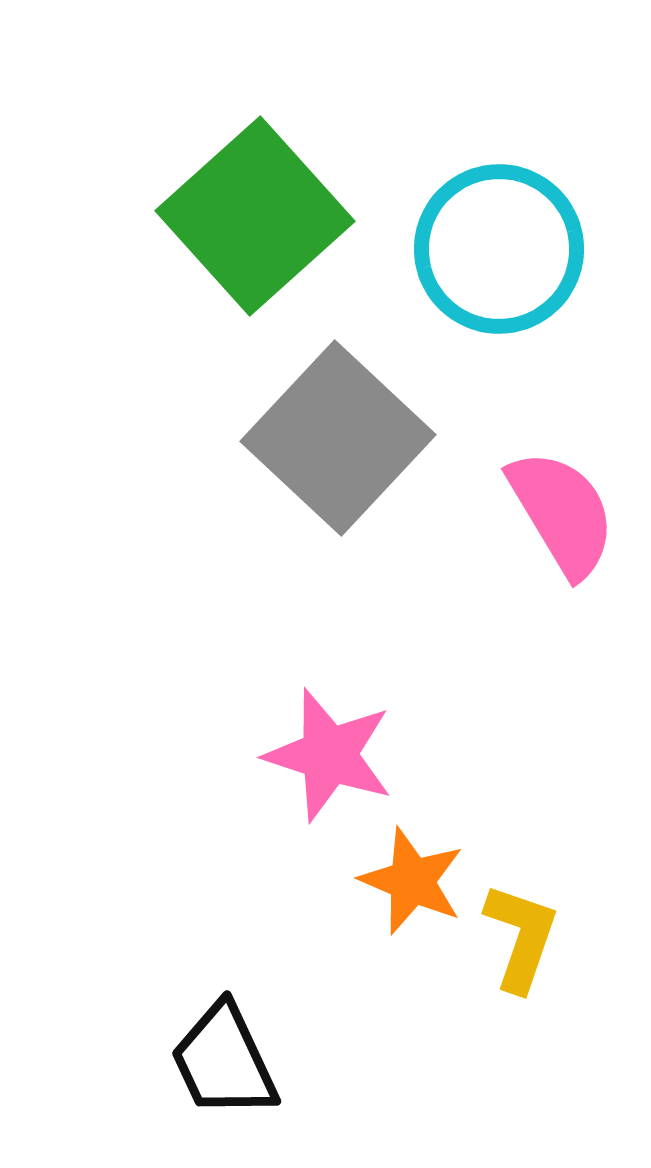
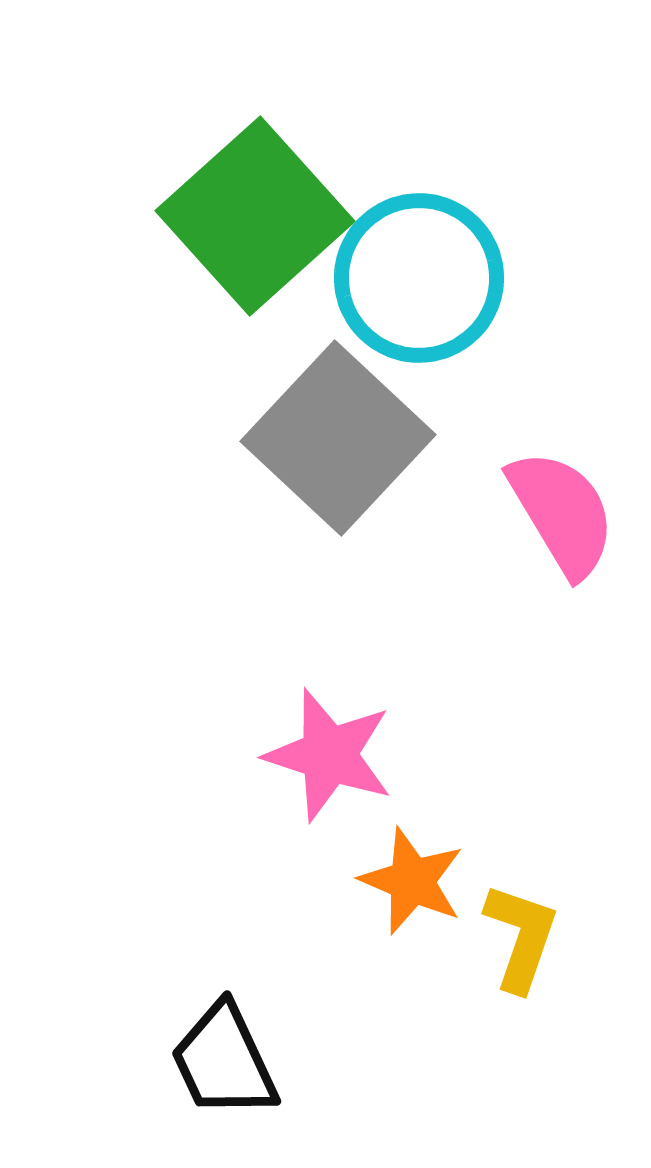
cyan circle: moved 80 px left, 29 px down
